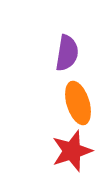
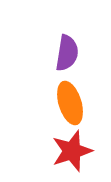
orange ellipse: moved 8 px left
